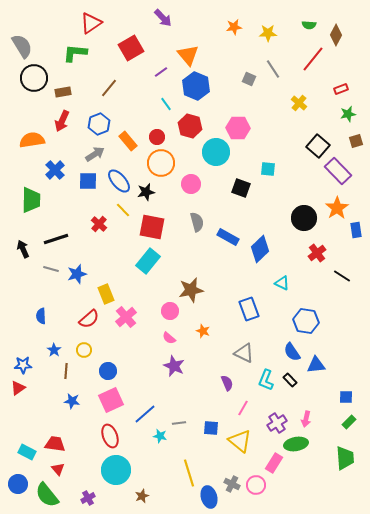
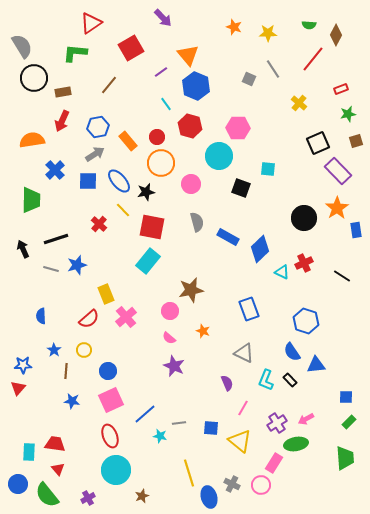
orange star at (234, 27): rotated 28 degrees clockwise
brown line at (109, 88): moved 3 px up
blue hexagon at (99, 124): moved 1 px left, 3 px down; rotated 10 degrees clockwise
black square at (318, 146): moved 3 px up; rotated 25 degrees clockwise
cyan circle at (216, 152): moved 3 px right, 4 px down
red cross at (317, 253): moved 13 px left, 10 px down; rotated 12 degrees clockwise
blue star at (77, 274): moved 9 px up
cyan triangle at (282, 283): moved 11 px up
blue hexagon at (306, 321): rotated 10 degrees clockwise
red triangle at (18, 388): rotated 14 degrees counterclockwise
pink arrow at (306, 419): rotated 49 degrees clockwise
cyan rectangle at (27, 452): moved 2 px right; rotated 66 degrees clockwise
pink circle at (256, 485): moved 5 px right
